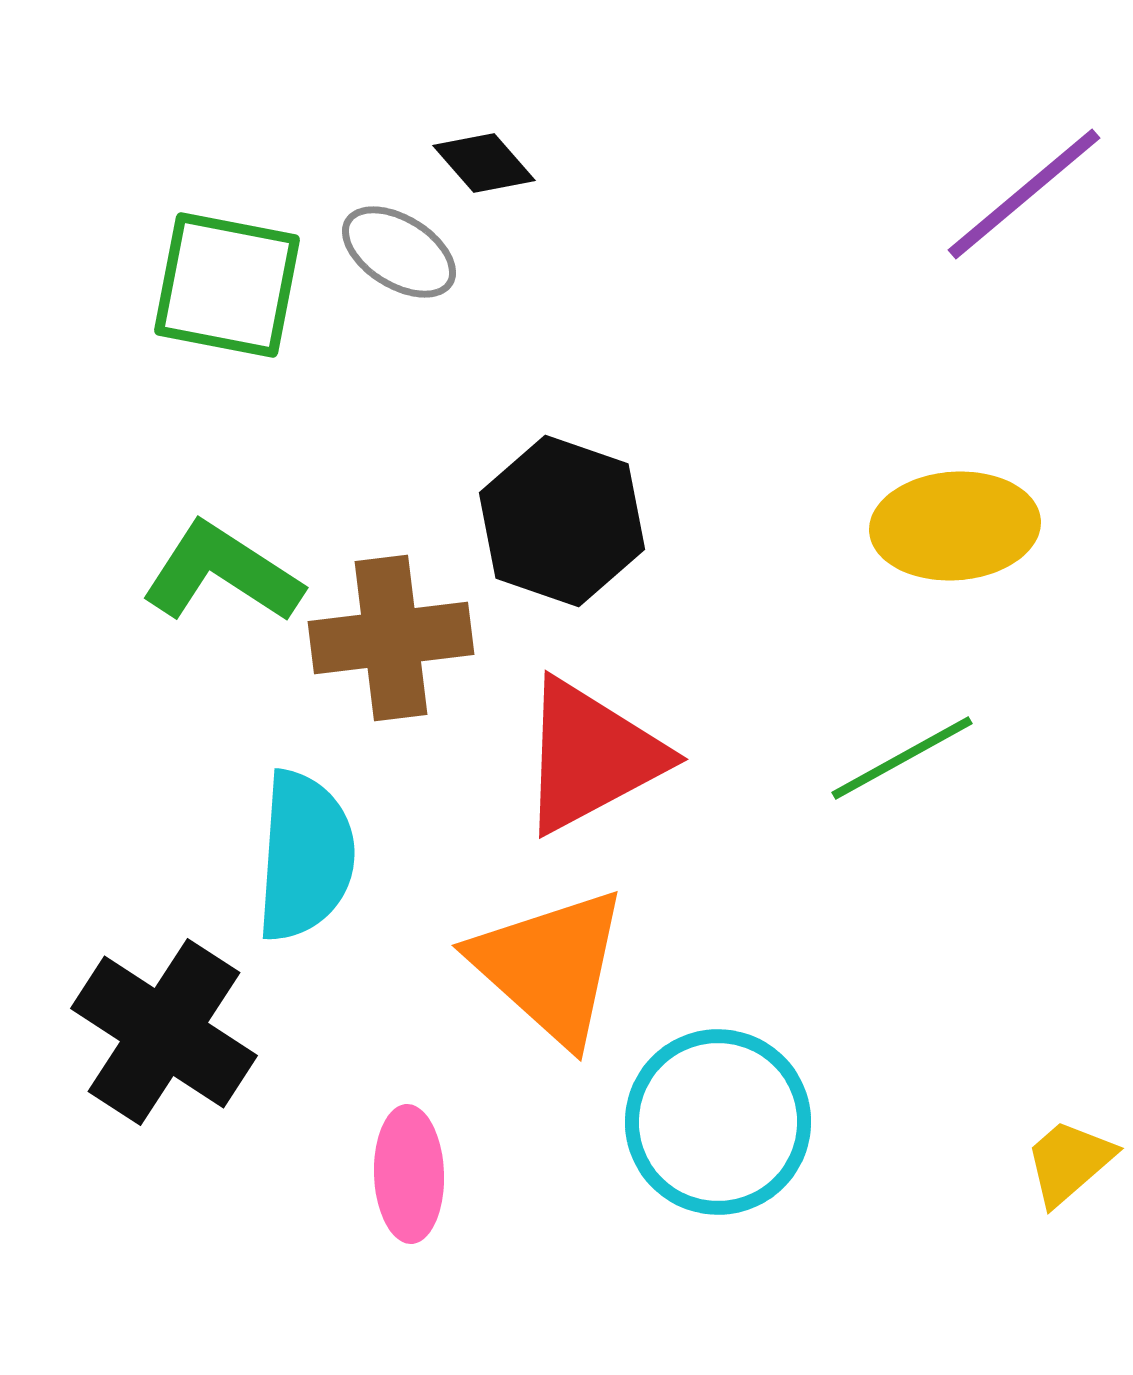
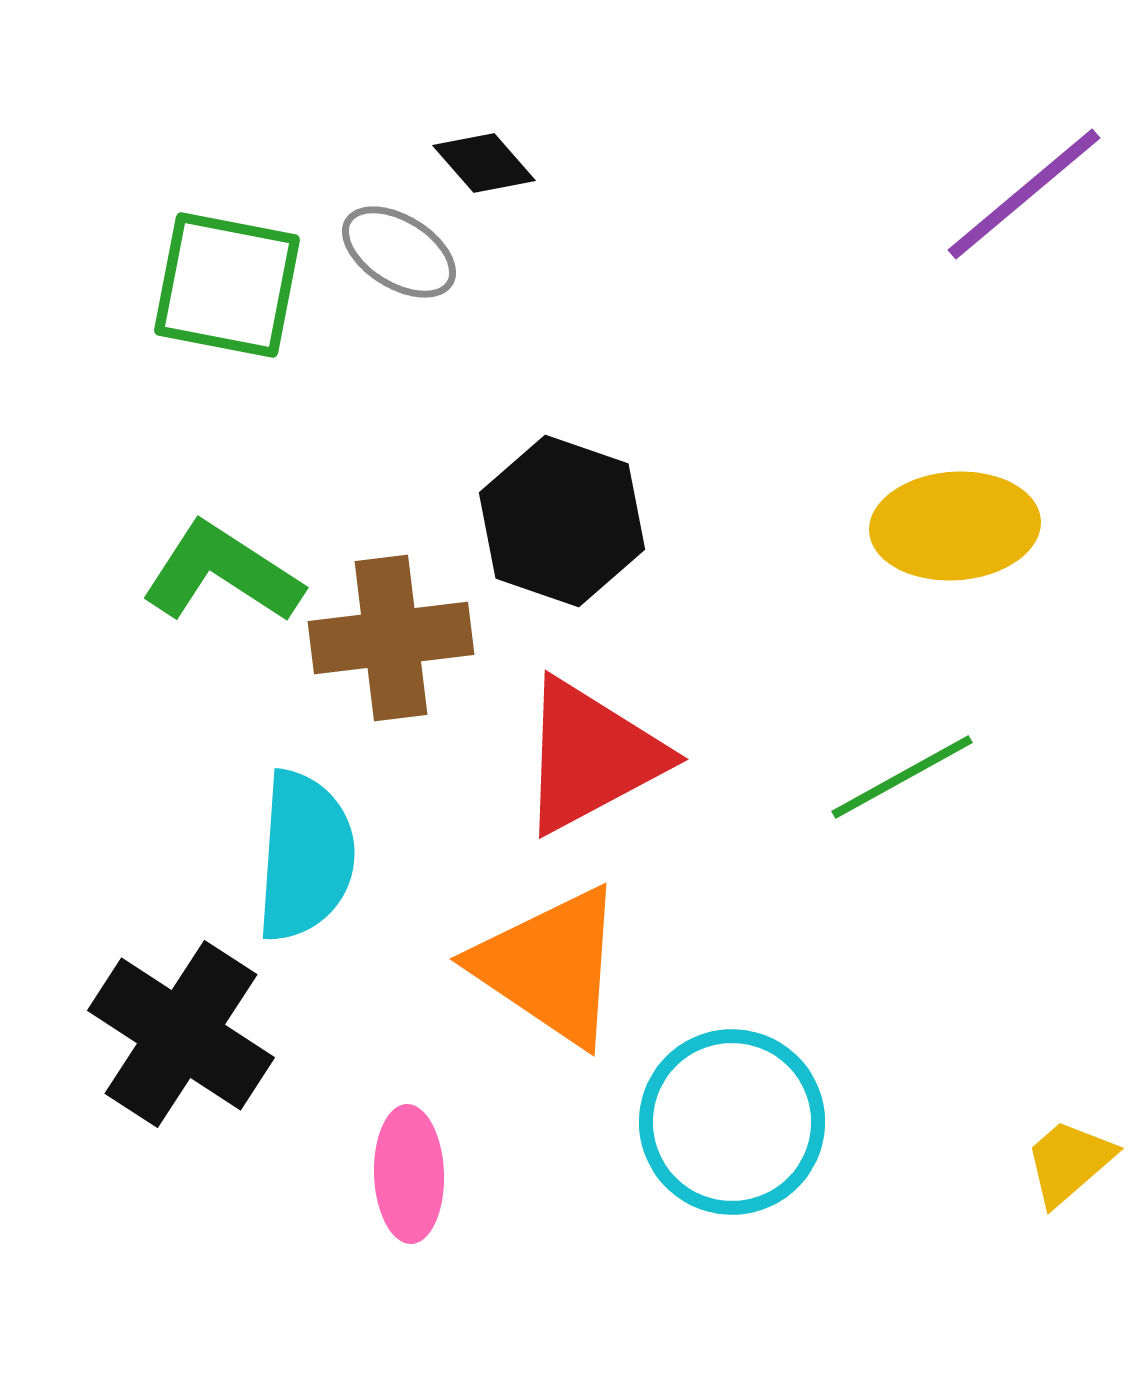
green line: moved 19 px down
orange triangle: rotated 8 degrees counterclockwise
black cross: moved 17 px right, 2 px down
cyan circle: moved 14 px right
